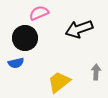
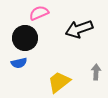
blue semicircle: moved 3 px right
